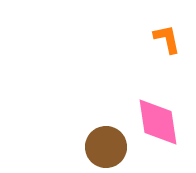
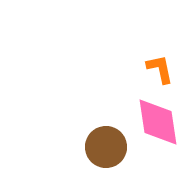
orange L-shape: moved 7 px left, 30 px down
